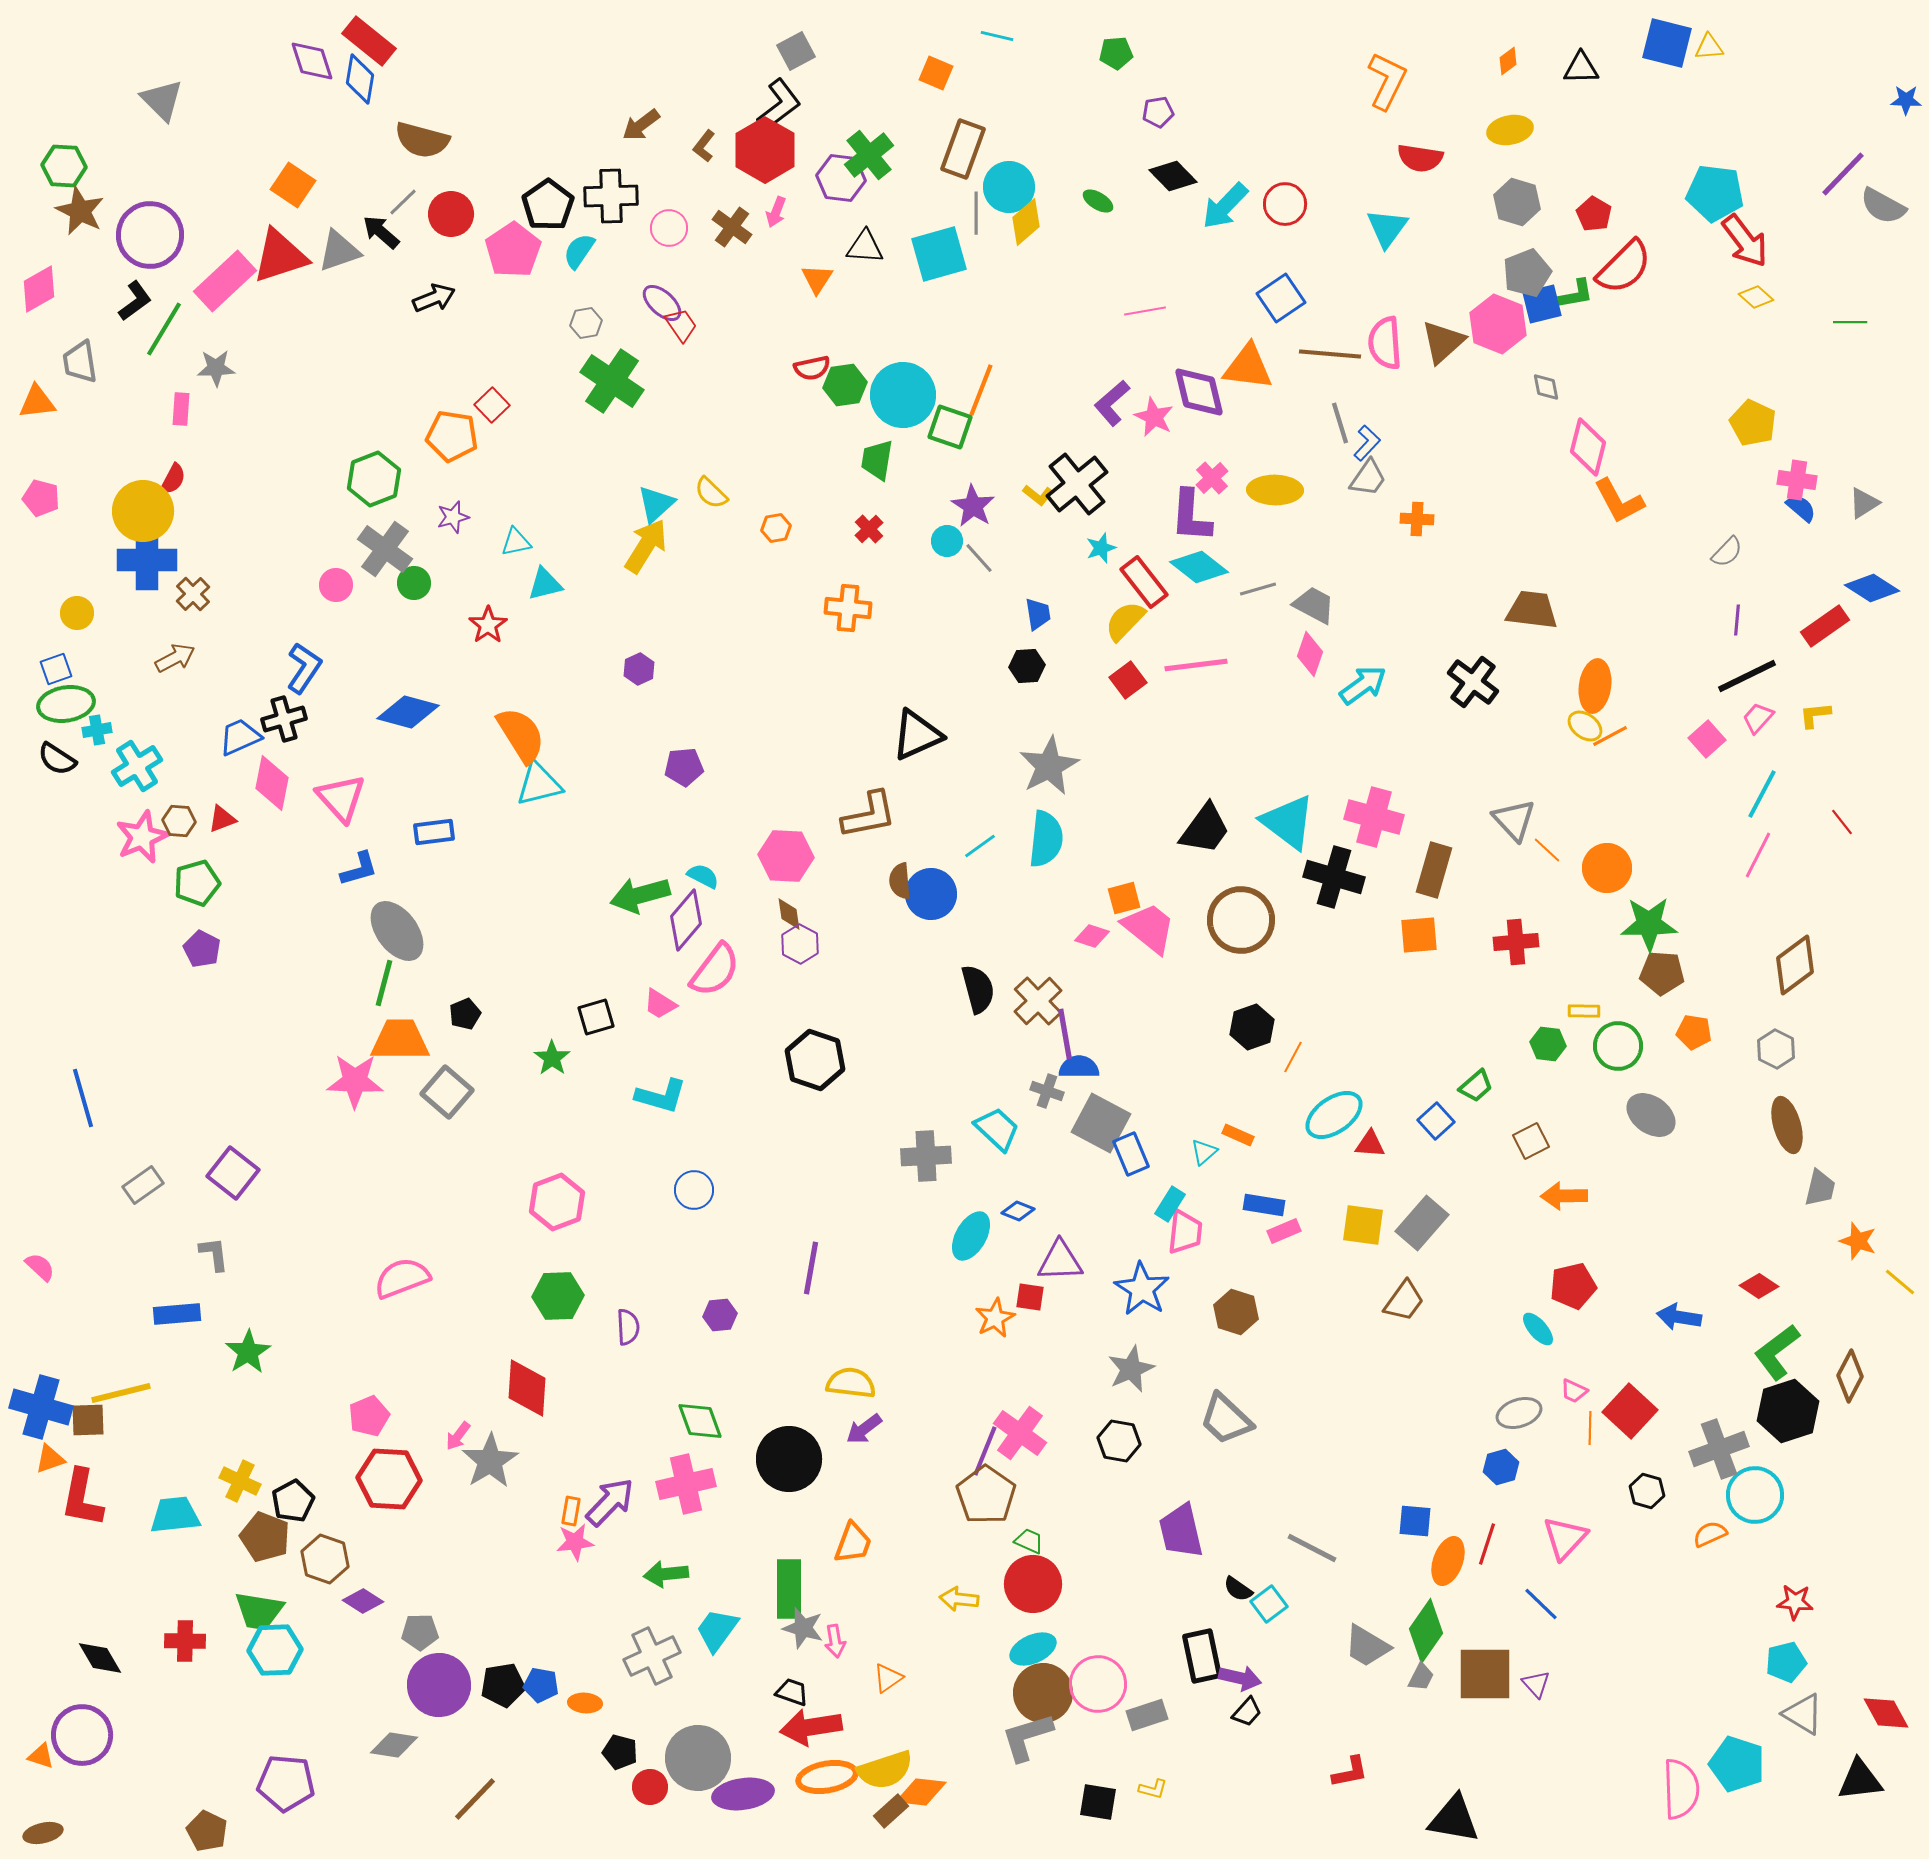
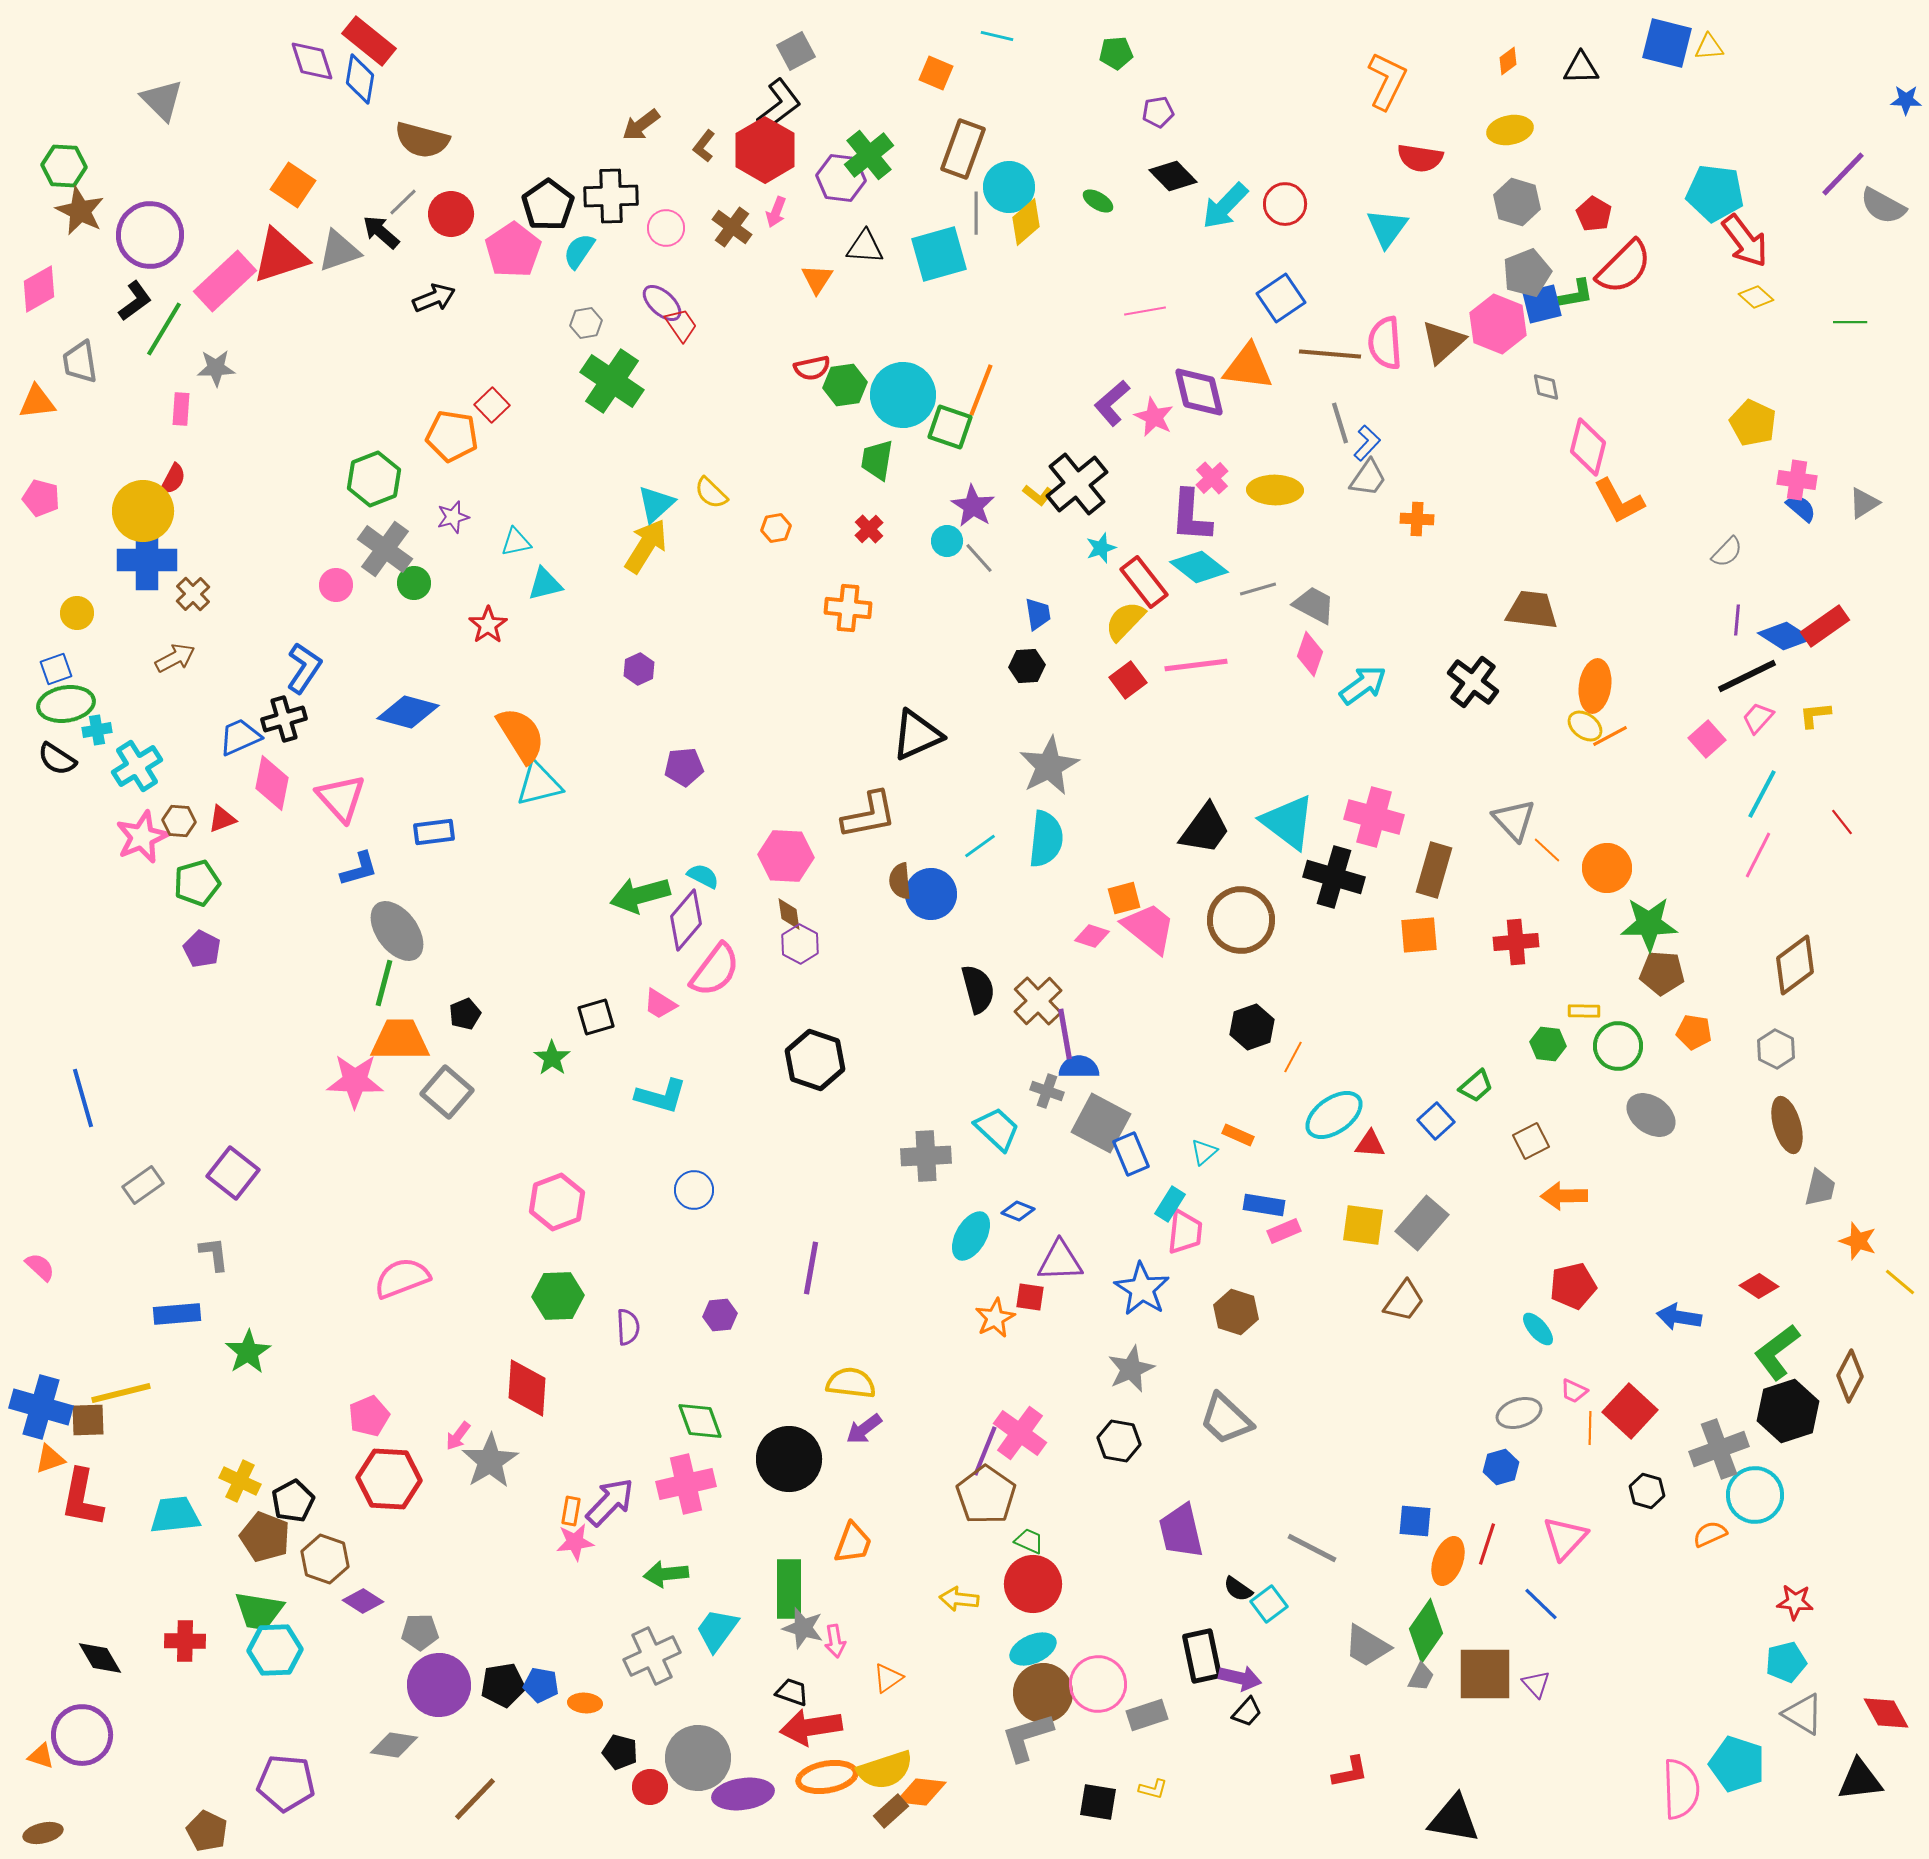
pink circle at (669, 228): moved 3 px left
blue diamond at (1872, 588): moved 87 px left, 48 px down
